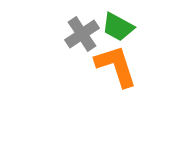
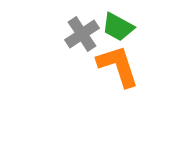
orange L-shape: moved 2 px right
